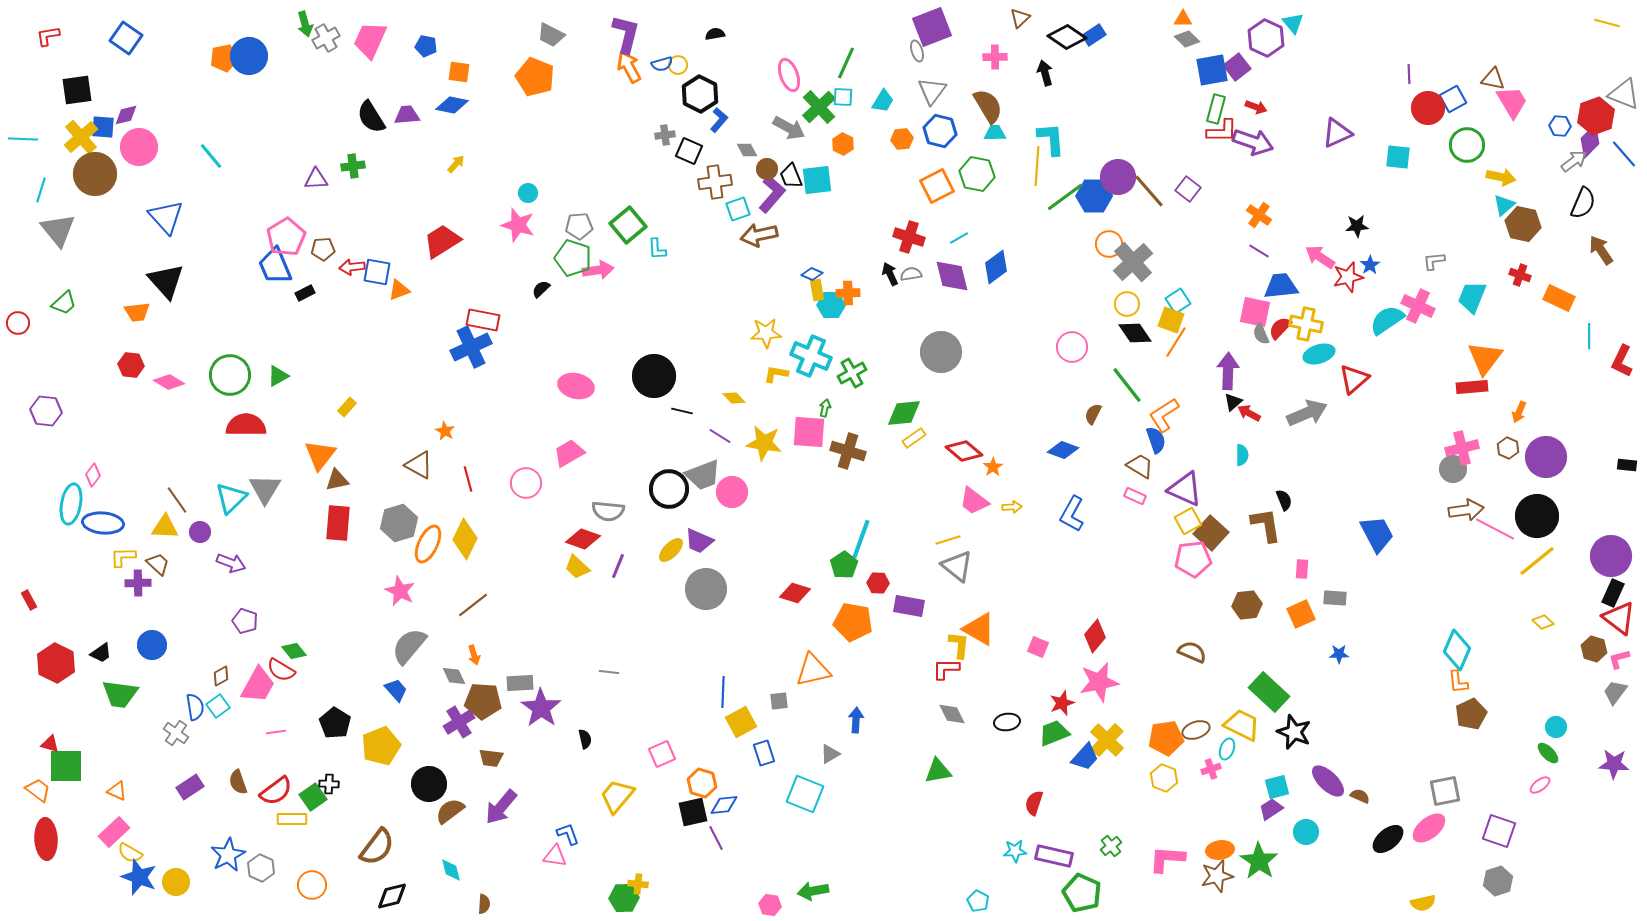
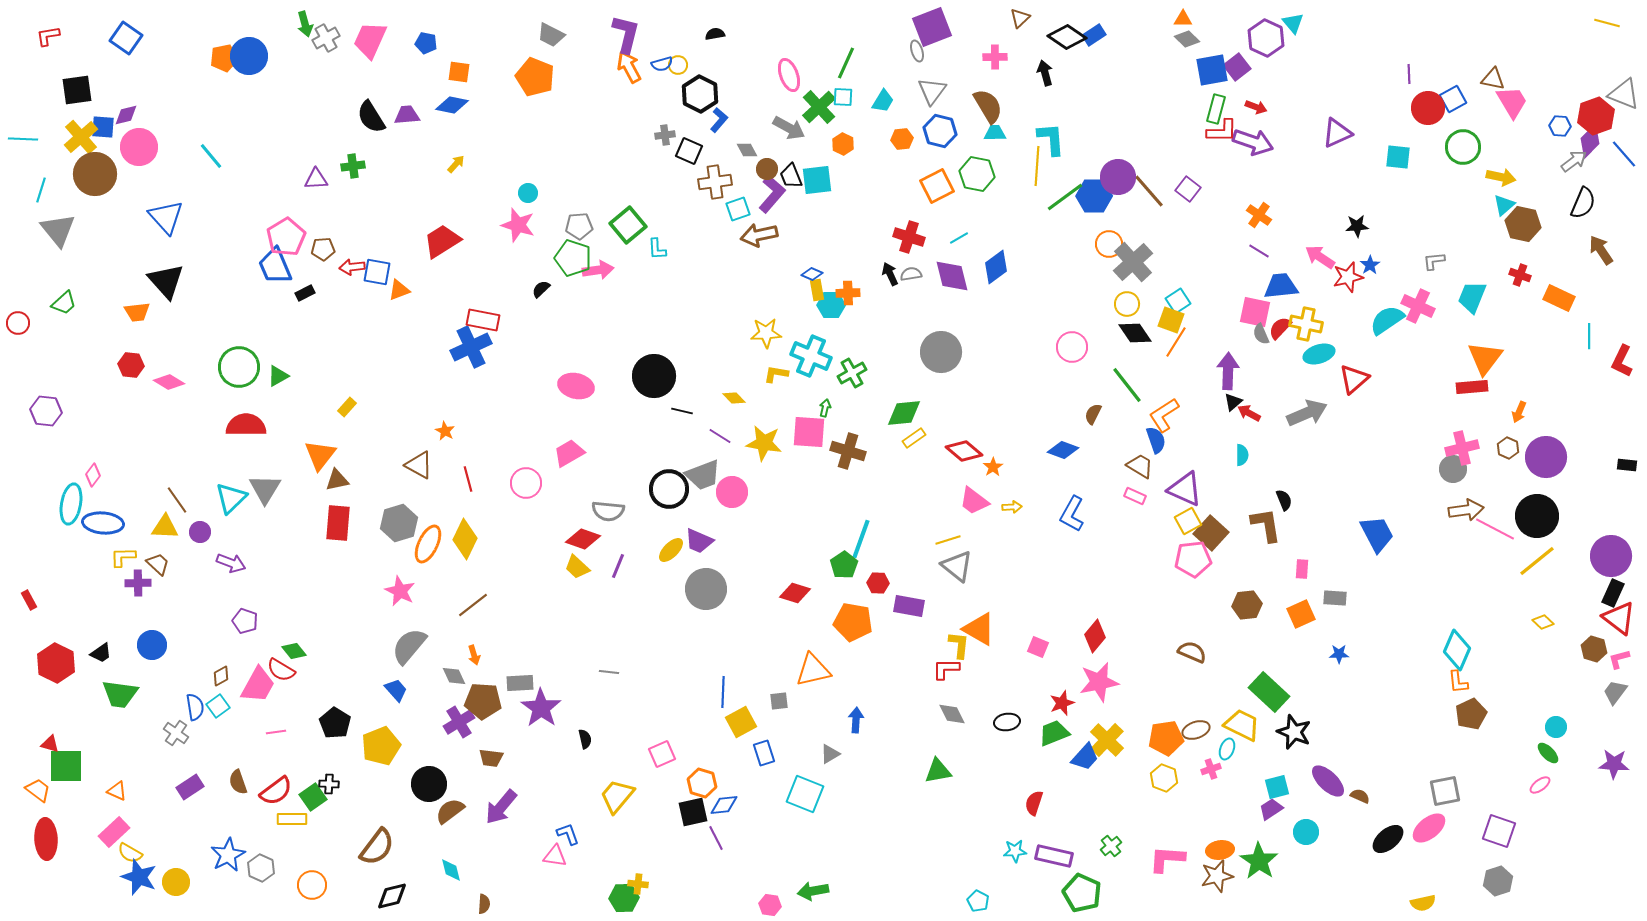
blue pentagon at (426, 46): moved 3 px up
green circle at (1467, 145): moved 4 px left, 2 px down
green circle at (230, 375): moved 9 px right, 8 px up
